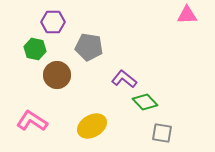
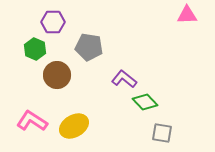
green hexagon: rotated 10 degrees clockwise
yellow ellipse: moved 18 px left
